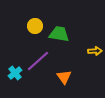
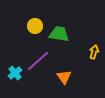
yellow arrow: moved 1 px left, 1 px down; rotated 72 degrees counterclockwise
